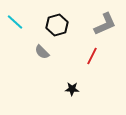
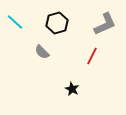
black hexagon: moved 2 px up
black star: rotated 24 degrees clockwise
